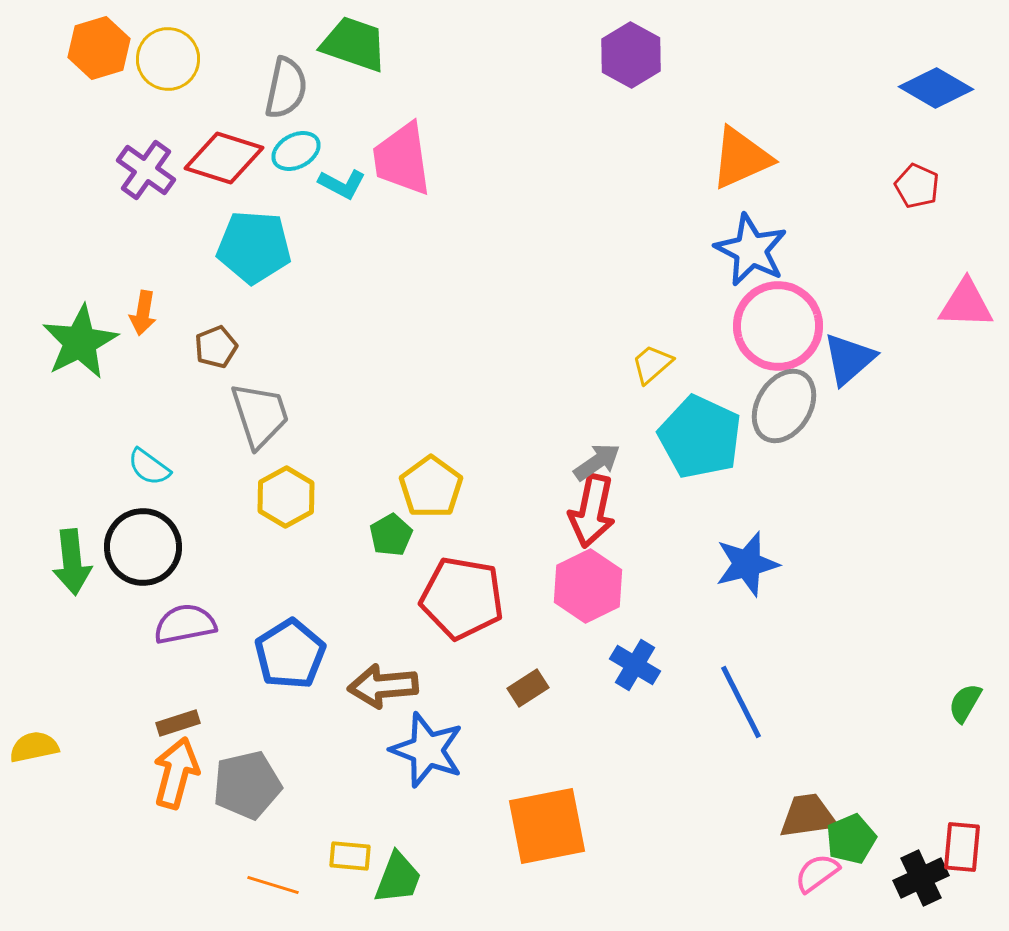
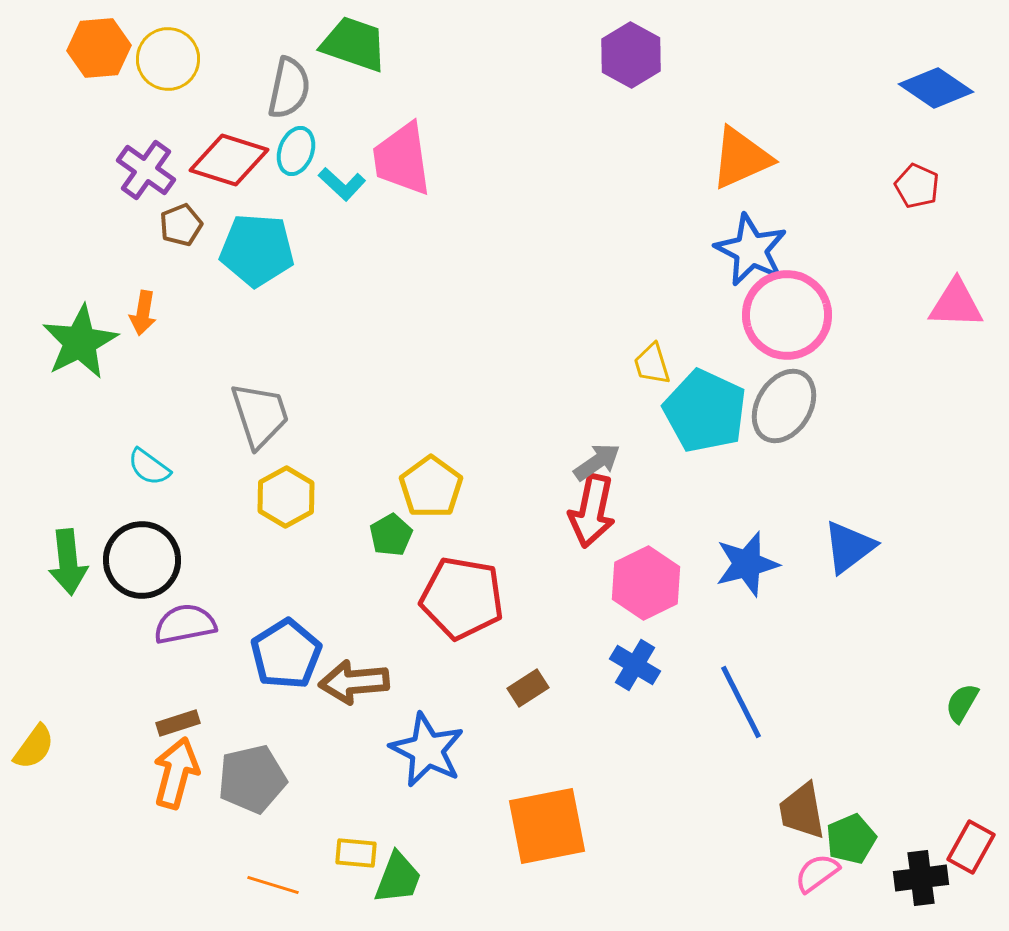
orange hexagon at (99, 48): rotated 12 degrees clockwise
gray semicircle at (286, 88): moved 3 px right
blue diamond at (936, 88): rotated 4 degrees clockwise
cyan ellipse at (296, 151): rotated 42 degrees counterclockwise
red diamond at (224, 158): moved 5 px right, 2 px down
cyan L-shape at (342, 184): rotated 15 degrees clockwise
cyan pentagon at (254, 247): moved 3 px right, 3 px down
pink triangle at (966, 304): moved 10 px left
pink circle at (778, 326): moved 9 px right, 11 px up
brown pentagon at (216, 347): moved 35 px left, 122 px up
blue triangle at (849, 359): moved 188 px down; rotated 4 degrees clockwise
yellow trapezoid at (652, 364): rotated 66 degrees counterclockwise
cyan pentagon at (700, 437): moved 5 px right, 26 px up
black circle at (143, 547): moved 1 px left, 13 px down
green arrow at (72, 562): moved 4 px left
pink hexagon at (588, 586): moved 58 px right, 3 px up
blue pentagon at (290, 654): moved 4 px left
brown arrow at (383, 686): moved 29 px left, 4 px up
green semicircle at (965, 703): moved 3 px left
yellow semicircle at (34, 747): rotated 138 degrees clockwise
blue star at (427, 750): rotated 6 degrees clockwise
gray pentagon at (247, 785): moved 5 px right, 6 px up
brown trapezoid at (808, 816): moved 6 px left, 5 px up; rotated 92 degrees counterclockwise
red rectangle at (962, 847): moved 9 px right; rotated 24 degrees clockwise
yellow rectangle at (350, 856): moved 6 px right, 3 px up
black cross at (921, 878): rotated 18 degrees clockwise
